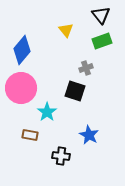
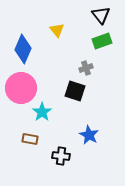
yellow triangle: moved 9 px left
blue diamond: moved 1 px right, 1 px up; rotated 16 degrees counterclockwise
cyan star: moved 5 px left
brown rectangle: moved 4 px down
